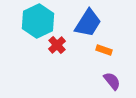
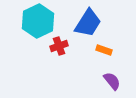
red cross: moved 2 px right, 1 px down; rotated 24 degrees clockwise
